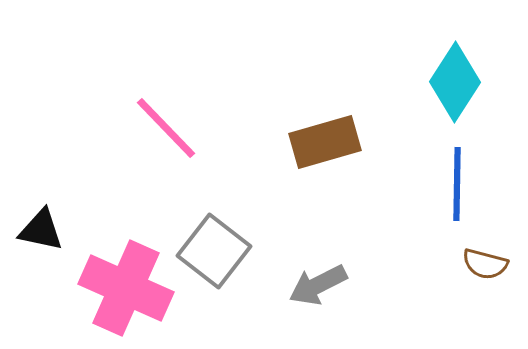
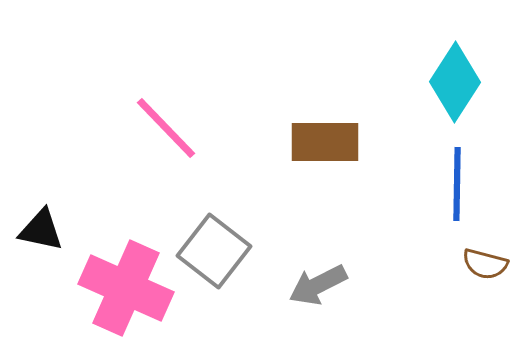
brown rectangle: rotated 16 degrees clockwise
